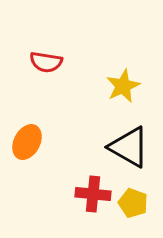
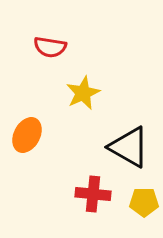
red semicircle: moved 4 px right, 15 px up
yellow star: moved 40 px left, 7 px down
orange ellipse: moved 7 px up
yellow pentagon: moved 11 px right, 1 px up; rotated 20 degrees counterclockwise
